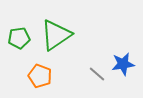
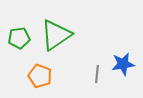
gray line: rotated 54 degrees clockwise
